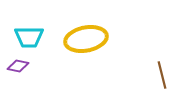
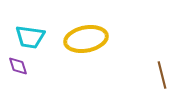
cyan trapezoid: moved 1 px right; rotated 8 degrees clockwise
purple diamond: rotated 60 degrees clockwise
